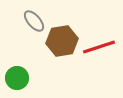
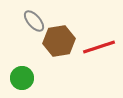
brown hexagon: moved 3 px left
green circle: moved 5 px right
